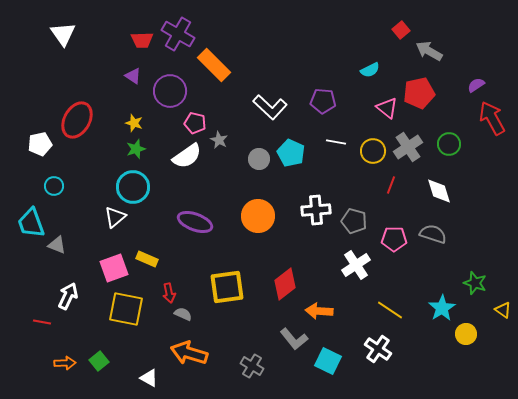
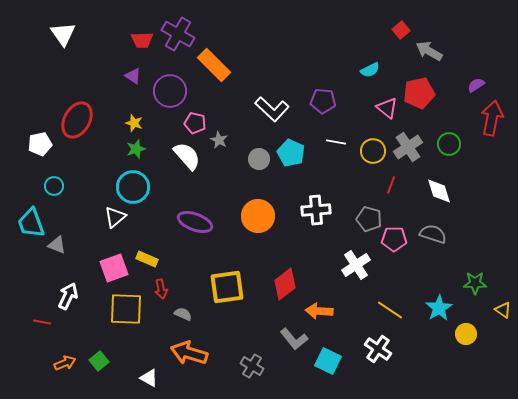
white L-shape at (270, 107): moved 2 px right, 2 px down
red arrow at (492, 118): rotated 40 degrees clockwise
white semicircle at (187, 156): rotated 96 degrees counterclockwise
gray pentagon at (354, 221): moved 15 px right, 2 px up
green star at (475, 283): rotated 20 degrees counterclockwise
red arrow at (169, 293): moved 8 px left, 4 px up
cyan star at (442, 308): moved 3 px left
yellow square at (126, 309): rotated 9 degrees counterclockwise
orange arrow at (65, 363): rotated 20 degrees counterclockwise
